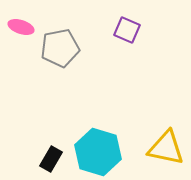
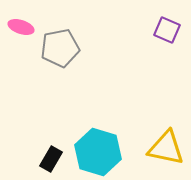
purple square: moved 40 px right
